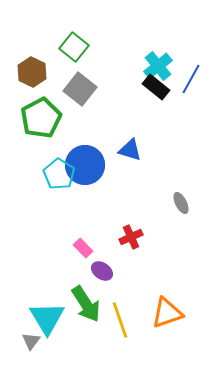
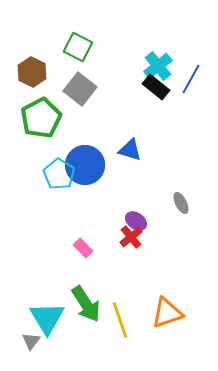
green square: moved 4 px right; rotated 12 degrees counterclockwise
red cross: rotated 15 degrees counterclockwise
purple ellipse: moved 34 px right, 50 px up
